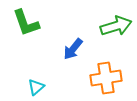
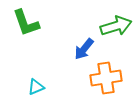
blue arrow: moved 11 px right
cyan triangle: rotated 18 degrees clockwise
